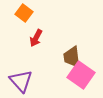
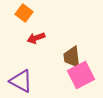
red arrow: rotated 42 degrees clockwise
pink square: rotated 28 degrees clockwise
purple triangle: rotated 20 degrees counterclockwise
